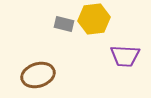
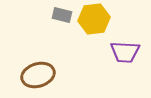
gray rectangle: moved 2 px left, 9 px up
purple trapezoid: moved 4 px up
